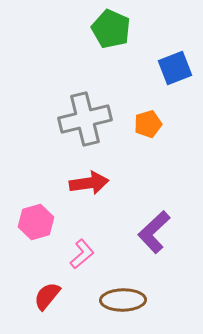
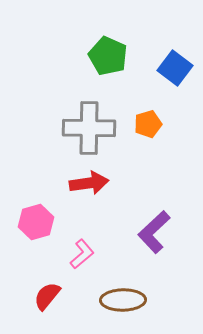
green pentagon: moved 3 px left, 27 px down
blue square: rotated 32 degrees counterclockwise
gray cross: moved 4 px right, 9 px down; rotated 15 degrees clockwise
